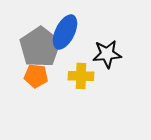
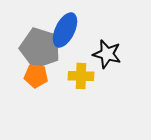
blue ellipse: moved 2 px up
gray pentagon: moved 1 px down; rotated 21 degrees counterclockwise
black star: rotated 20 degrees clockwise
